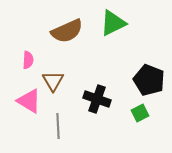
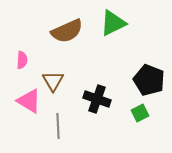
pink semicircle: moved 6 px left
